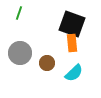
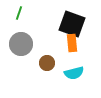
gray circle: moved 1 px right, 9 px up
cyan semicircle: rotated 30 degrees clockwise
